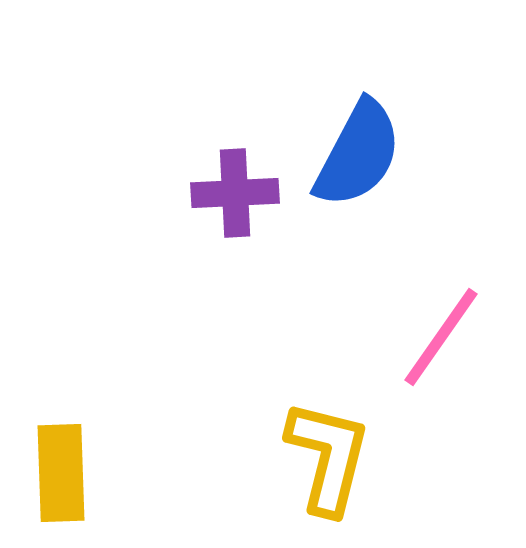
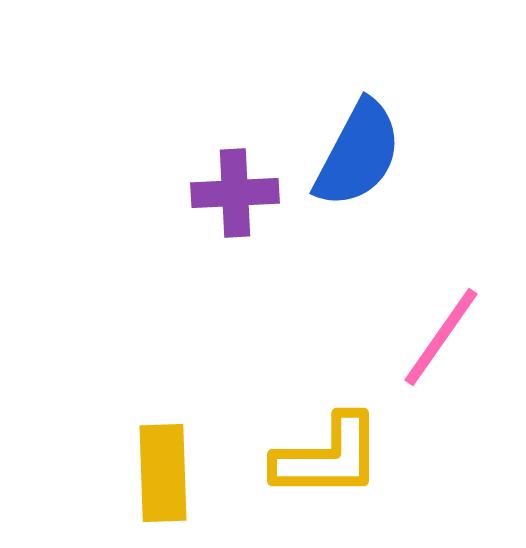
yellow L-shape: rotated 76 degrees clockwise
yellow rectangle: moved 102 px right
